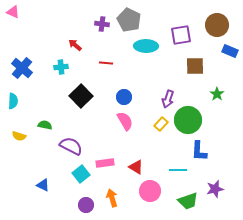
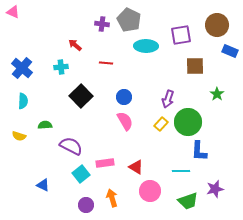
cyan semicircle: moved 10 px right
green circle: moved 2 px down
green semicircle: rotated 16 degrees counterclockwise
cyan line: moved 3 px right, 1 px down
